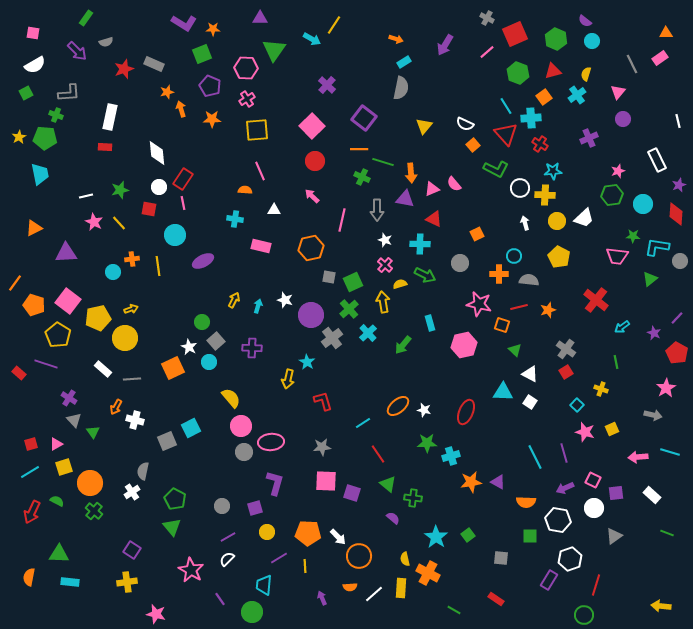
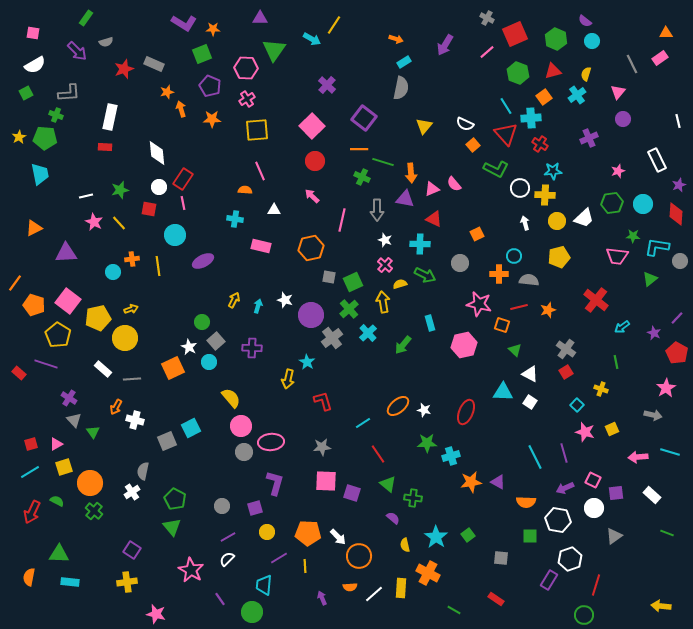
green hexagon at (612, 195): moved 8 px down
yellow pentagon at (559, 257): rotated 30 degrees clockwise
yellow semicircle at (405, 559): moved 14 px up
